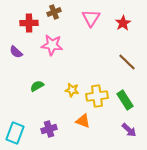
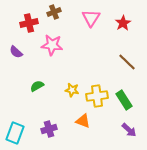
red cross: rotated 12 degrees counterclockwise
green rectangle: moved 1 px left
